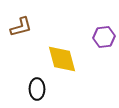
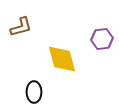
purple hexagon: moved 2 px left, 2 px down
black ellipse: moved 3 px left, 3 px down
